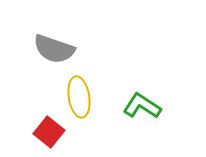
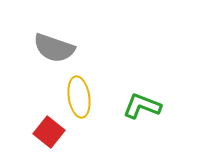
gray semicircle: moved 1 px up
green L-shape: rotated 12 degrees counterclockwise
